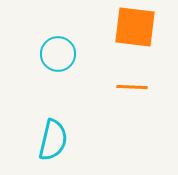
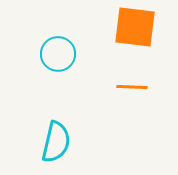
cyan semicircle: moved 3 px right, 2 px down
